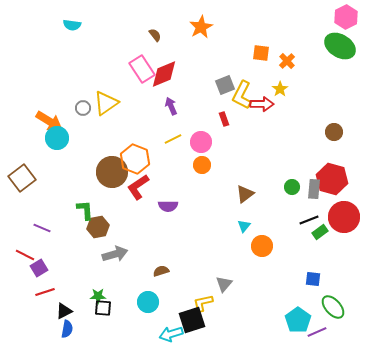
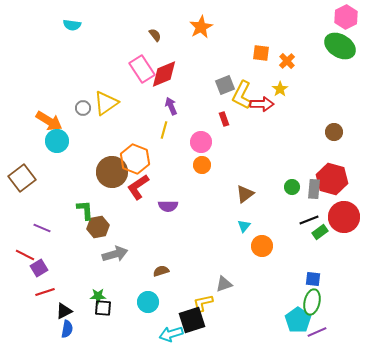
cyan circle at (57, 138): moved 3 px down
yellow line at (173, 139): moved 9 px left, 9 px up; rotated 48 degrees counterclockwise
gray triangle at (224, 284): rotated 30 degrees clockwise
green ellipse at (333, 307): moved 21 px left, 5 px up; rotated 55 degrees clockwise
